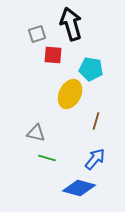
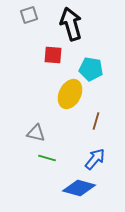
gray square: moved 8 px left, 19 px up
